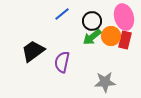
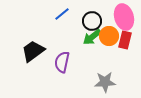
orange circle: moved 2 px left
